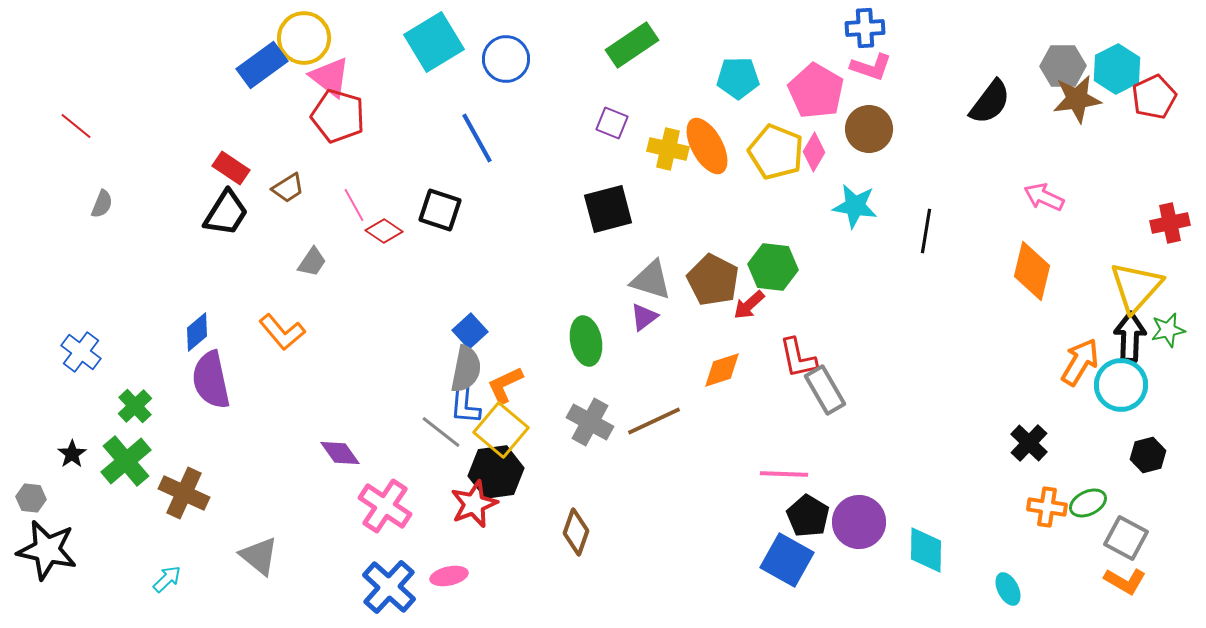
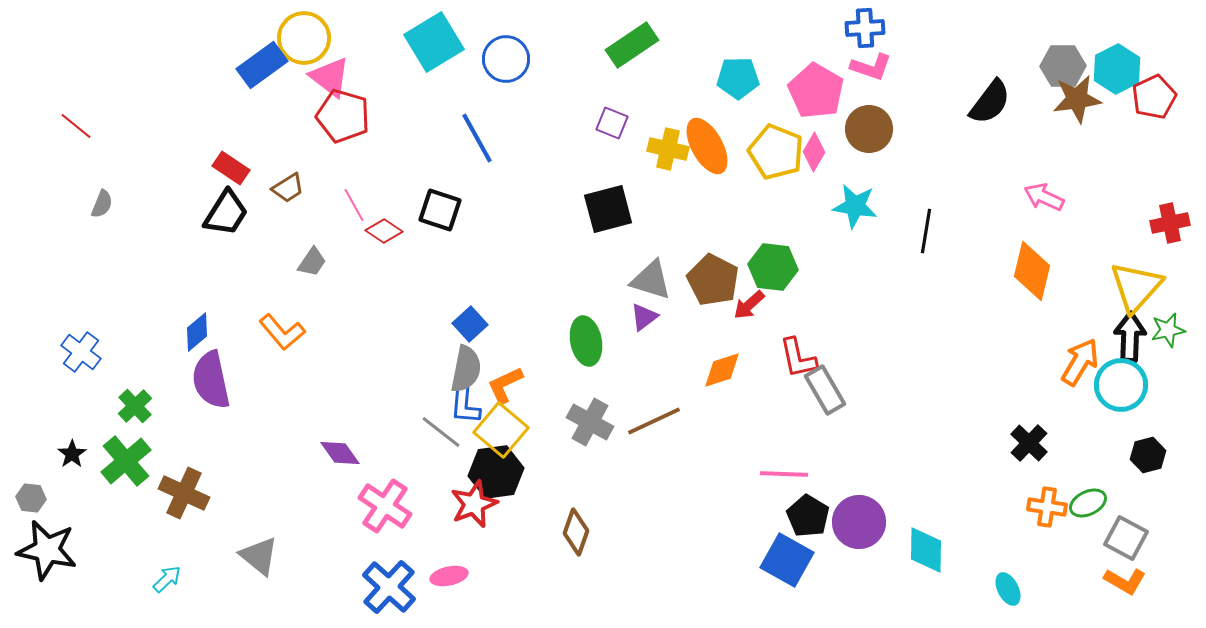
red pentagon at (338, 116): moved 5 px right
blue square at (470, 331): moved 7 px up
